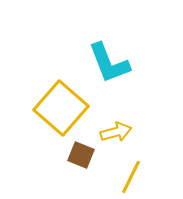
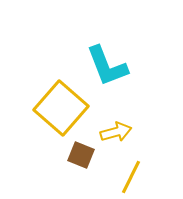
cyan L-shape: moved 2 px left, 3 px down
